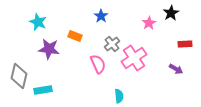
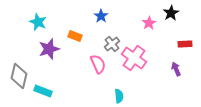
purple star: rotated 25 degrees counterclockwise
pink cross: rotated 20 degrees counterclockwise
purple arrow: rotated 144 degrees counterclockwise
cyan rectangle: moved 1 px down; rotated 30 degrees clockwise
